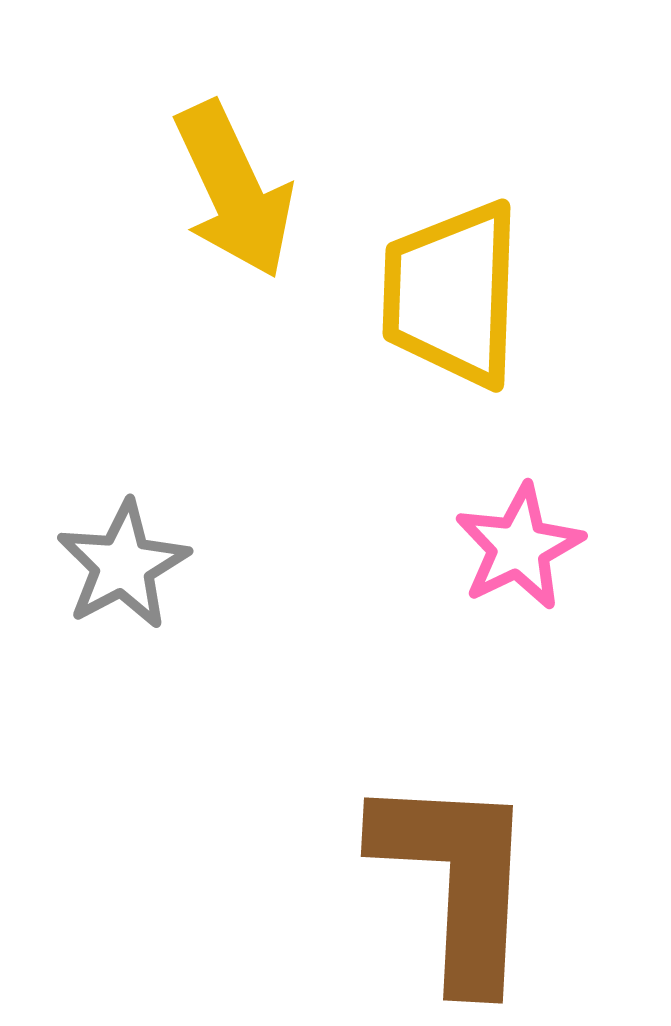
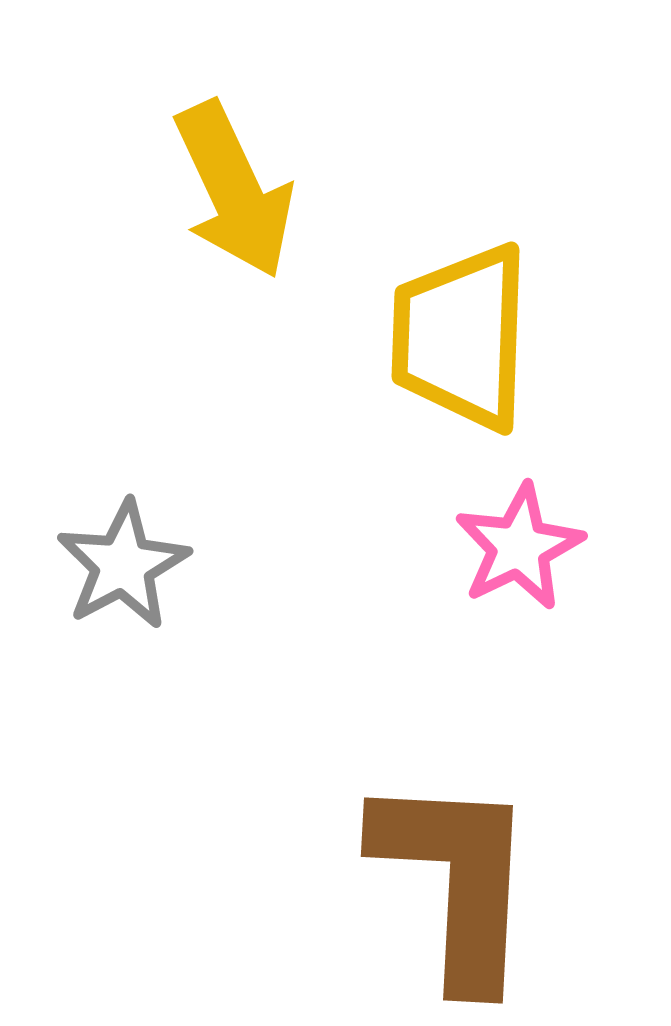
yellow trapezoid: moved 9 px right, 43 px down
